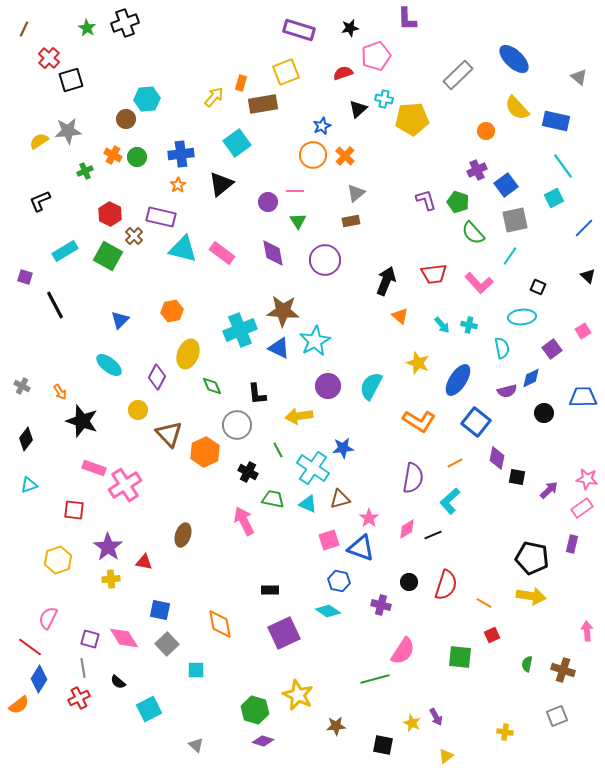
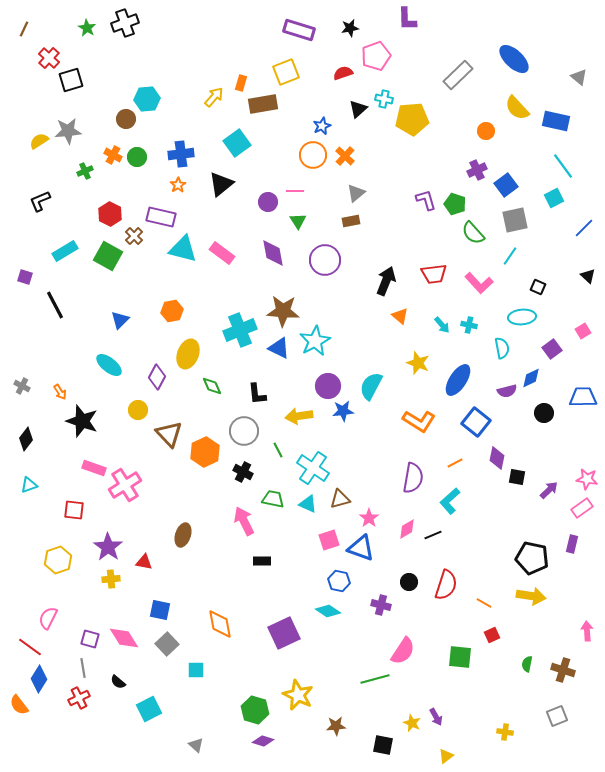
green pentagon at (458, 202): moved 3 px left, 2 px down
gray circle at (237, 425): moved 7 px right, 6 px down
blue star at (343, 448): moved 37 px up
black cross at (248, 472): moved 5 px left
black rectangle at (270, 590): moved 8 px left, 29 px up
orange semicircle at (19, 705): rotated 90 degrees clockwise
